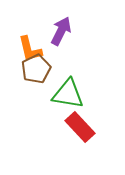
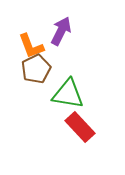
orange L-shape: moved 1 px right, 3 px up; rotated 8 degrees counterclockwise
